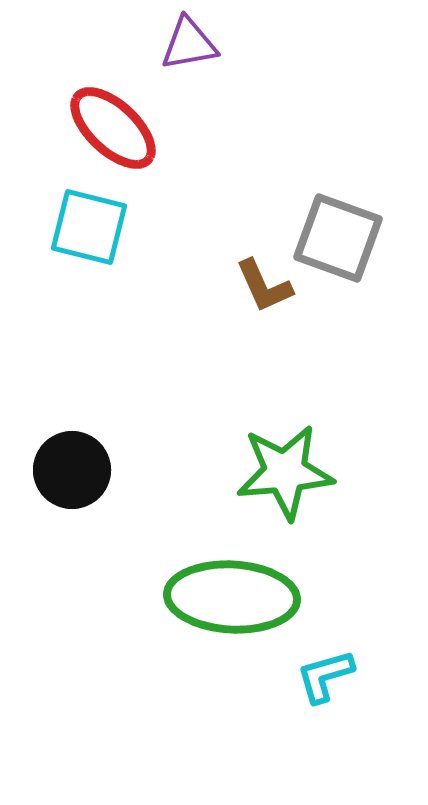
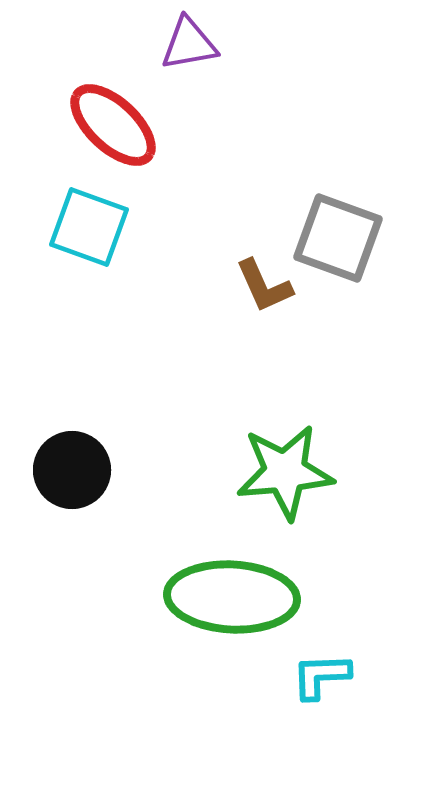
red ellipse: moved 3 px up
cyan square: rotated 6 degrees clockwise
cyan L-shape: moved 4 px left; rotated 14 degrees clockwise
